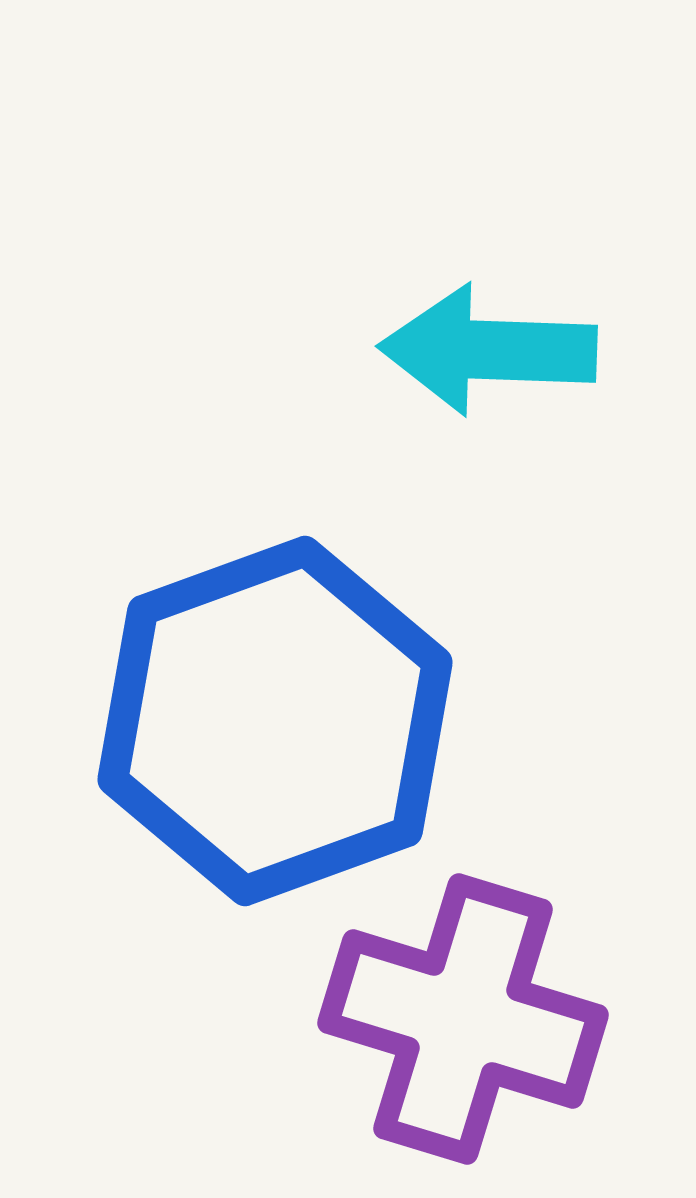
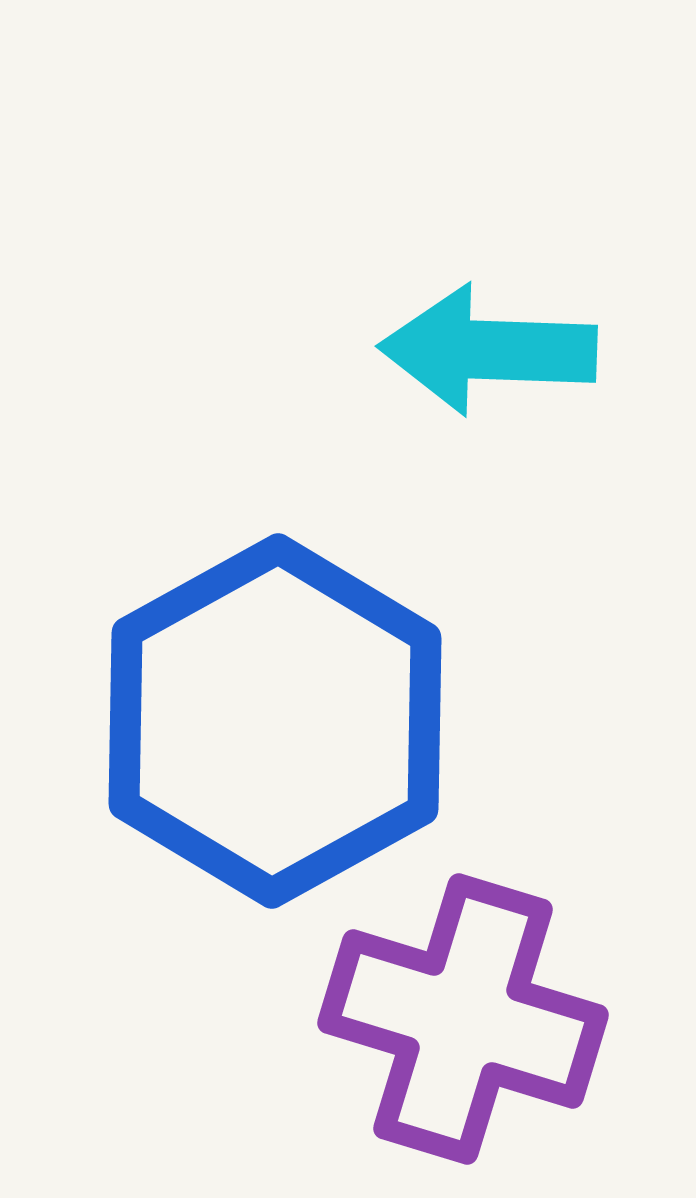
blue hexagon: rotated 9 degrees counterclockwise
